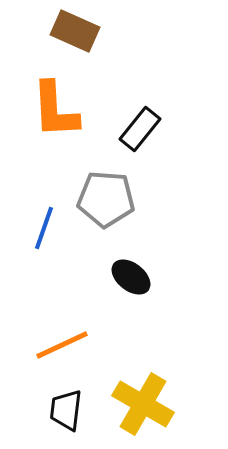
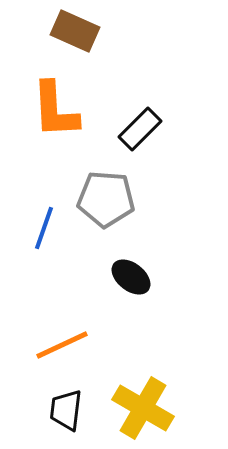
black rectangle: rotated 6 degrees clockwise
yellow cross: moved 4 px down
